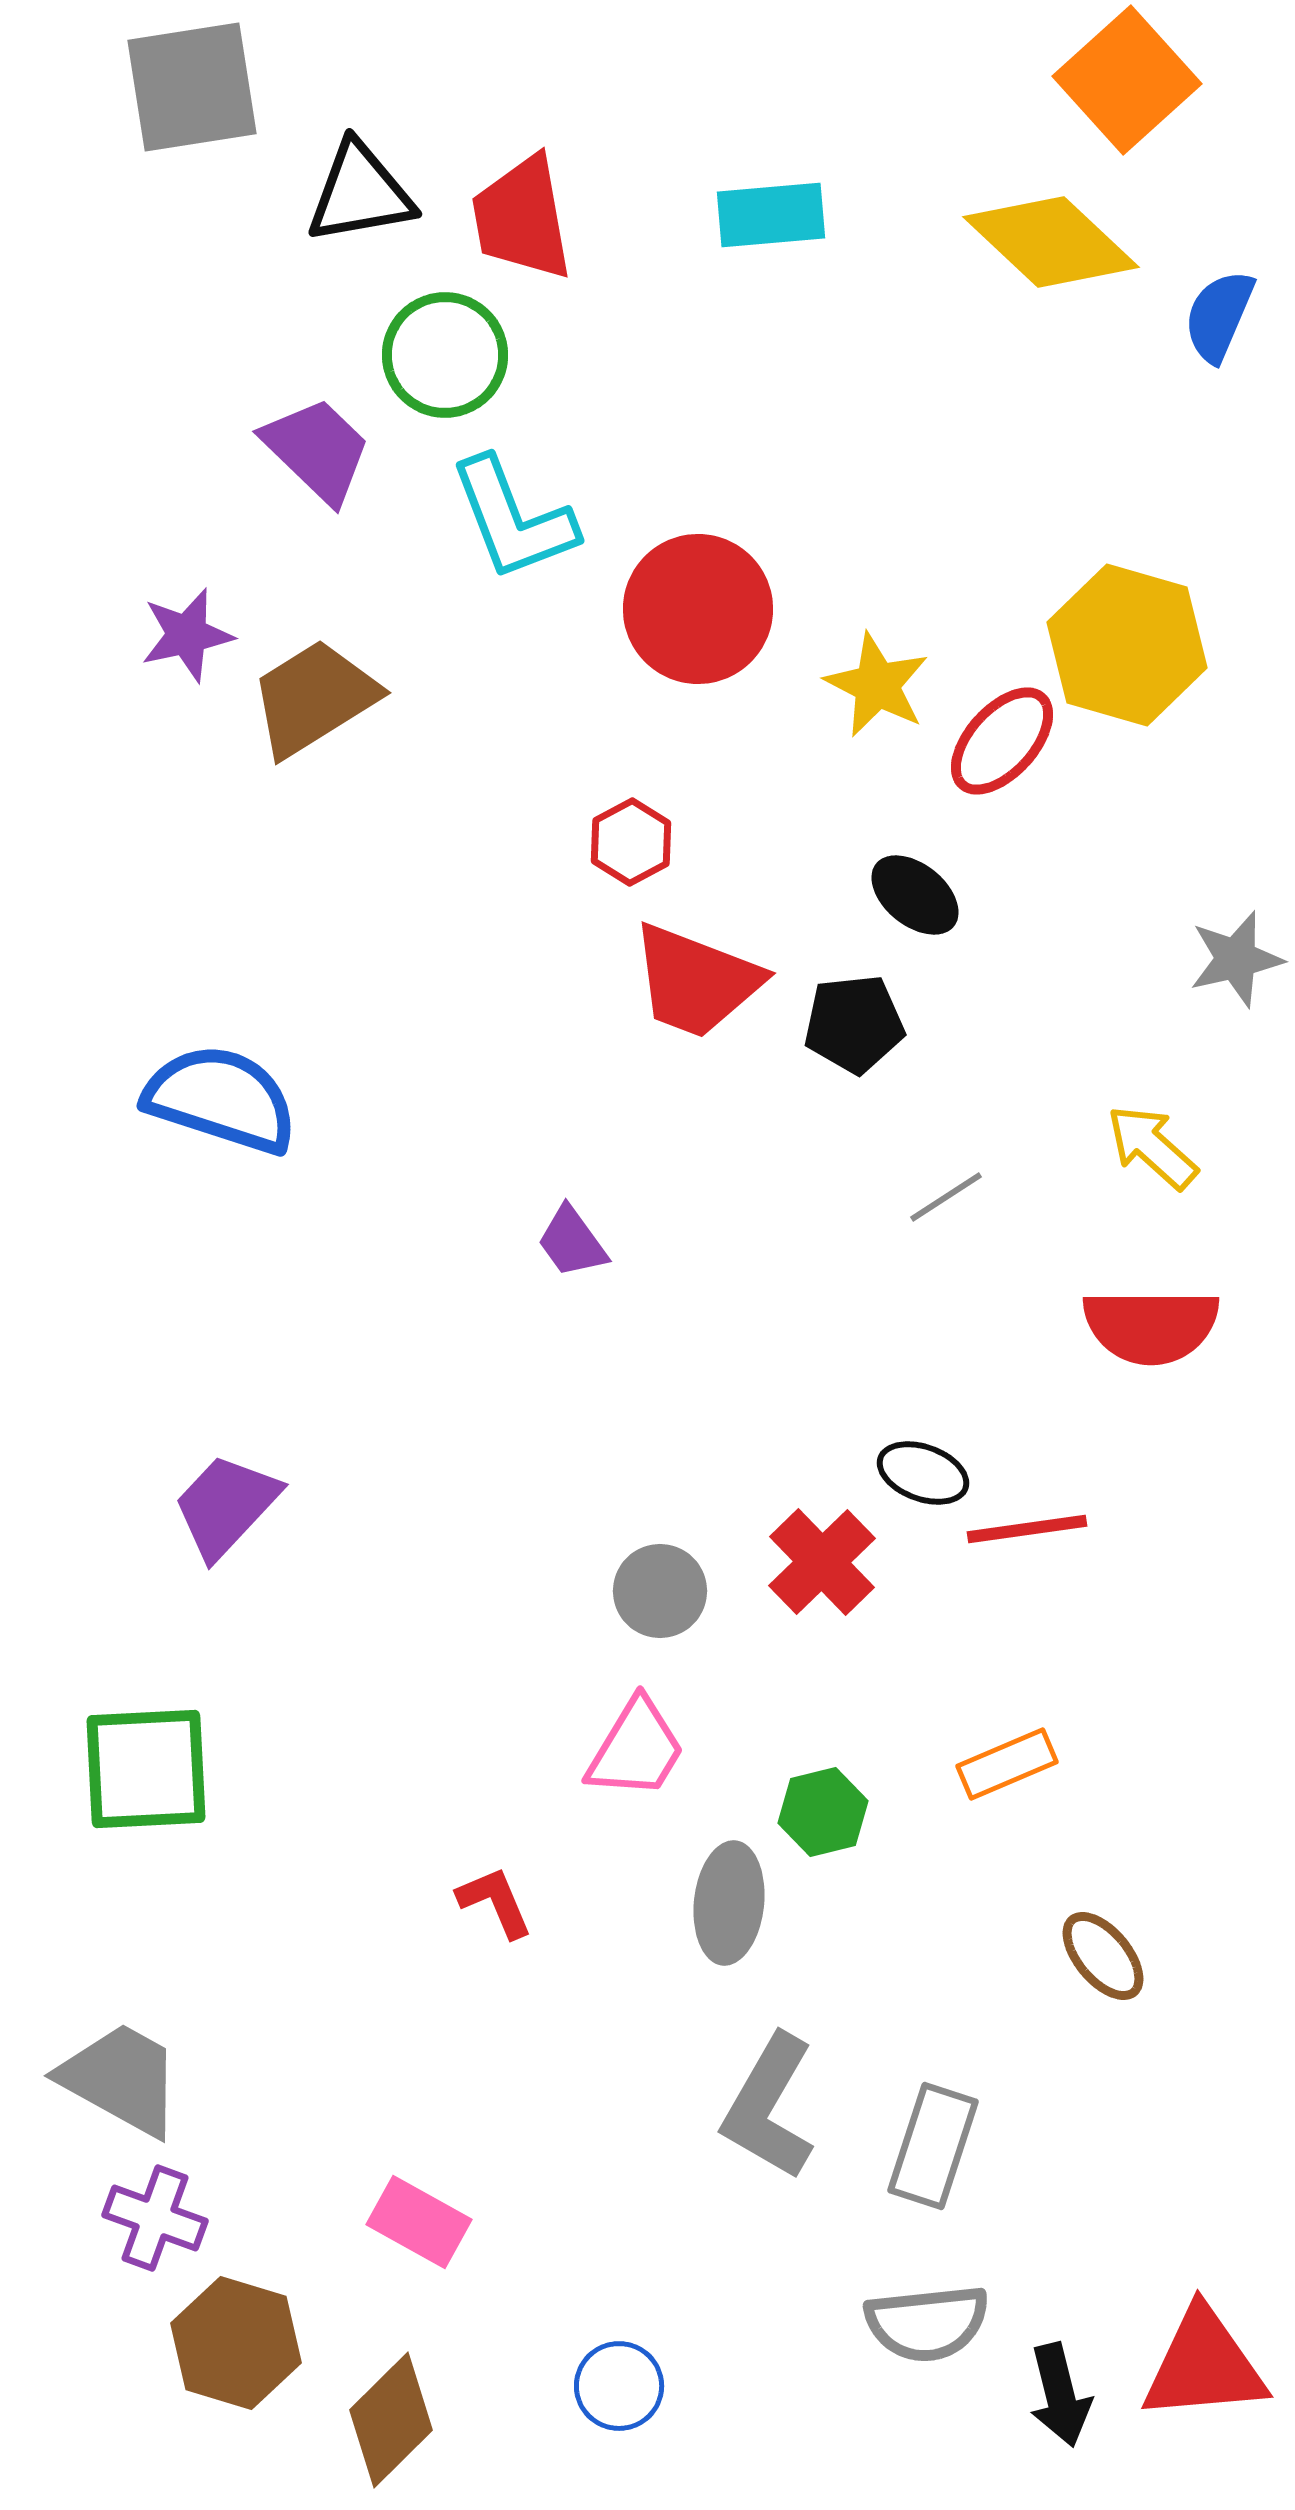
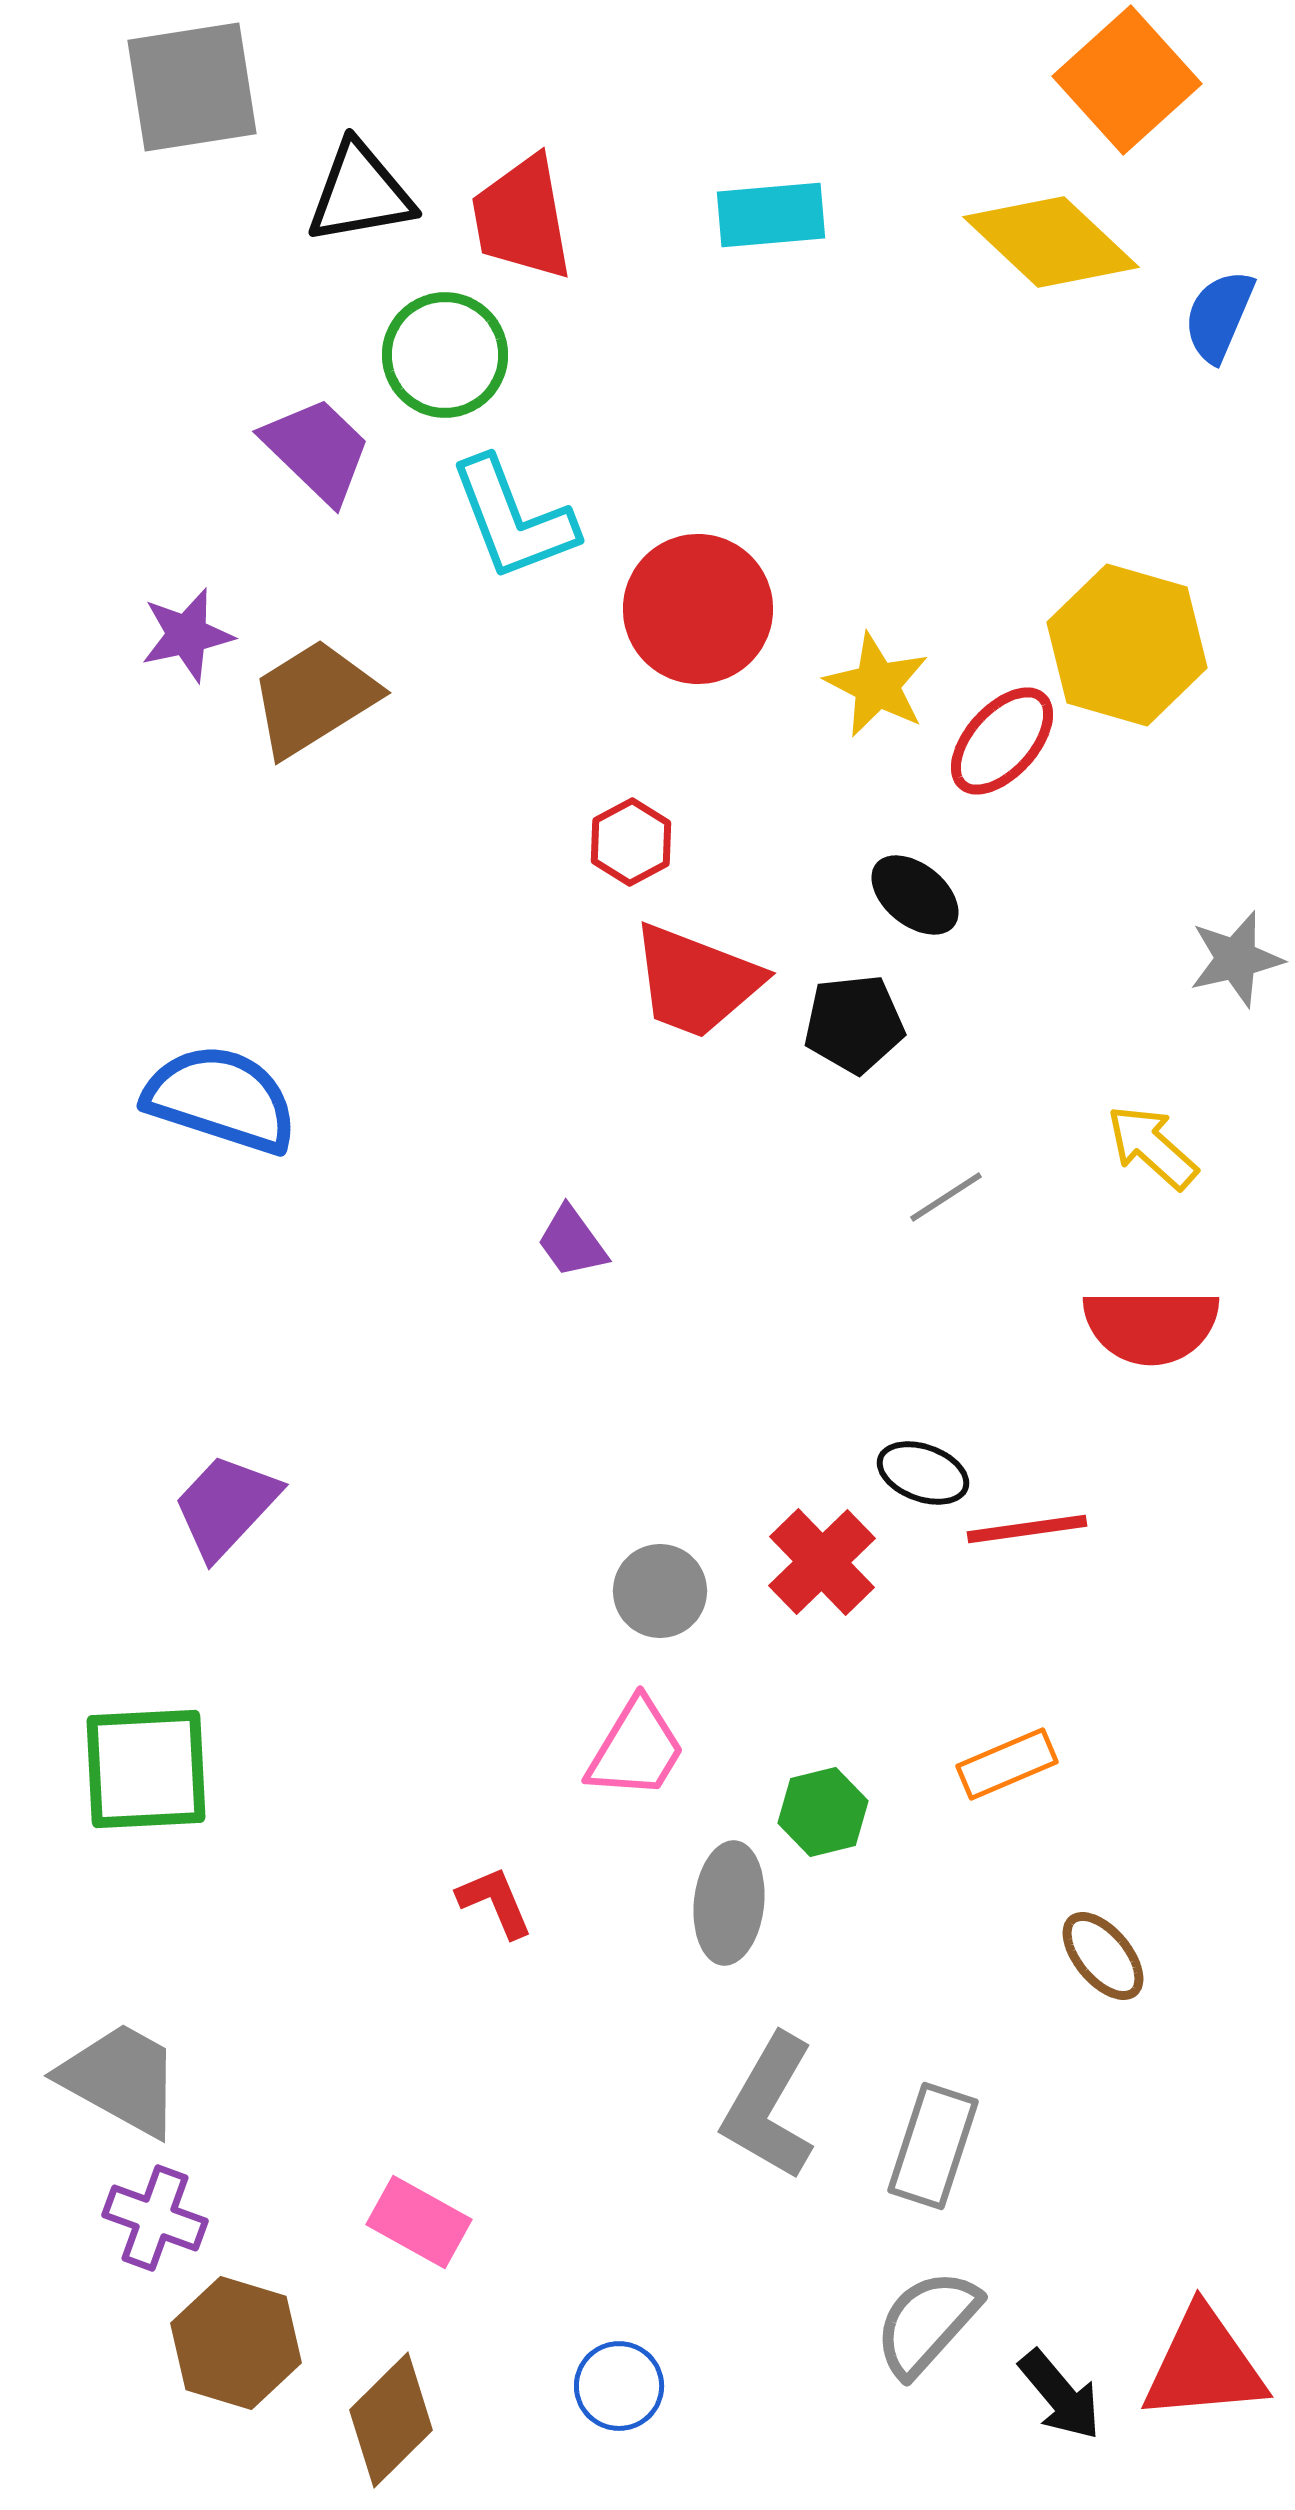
gray semicircle at (927, 2323): rotated 138 degrees clockwise
black arrow at (1060, 2395): rotated 26 degrees counterclockwise
